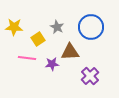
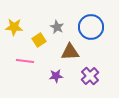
yellow square: moved 1 px right, 1 px down
pink line: moved 2 px left, 3 px down
purple star: moved 4 px right, 12 px down
